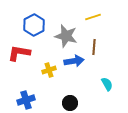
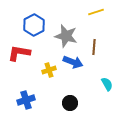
yellow line: moved 3 px right, 5 px up
blue arrow: moved 1 px left, 1 px down; rotated 30 degrees clockwise
